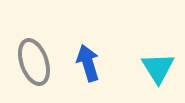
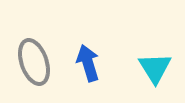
cyan triangle: moved 3 px left
